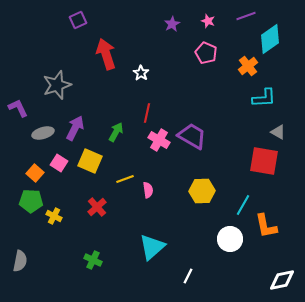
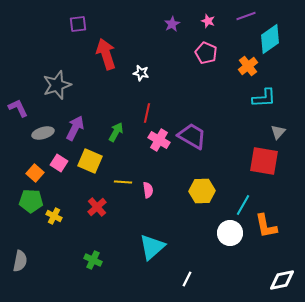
purple square: moved 4 px down; rotated 18 degrees clockwise
white star: rotated 21 degrees counterclockwise
gray triangle: rotated 42 degrees clockwise
yellow line: moved 2 px left, 3 px down; rotated 24 degrees clockwise
white circle: moved 6 px up
white line: moved 1 px left, 3 px down
